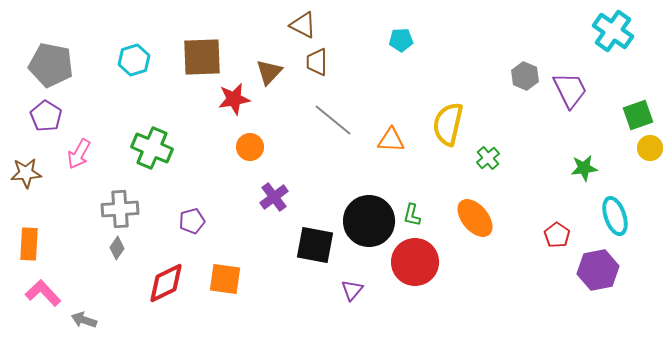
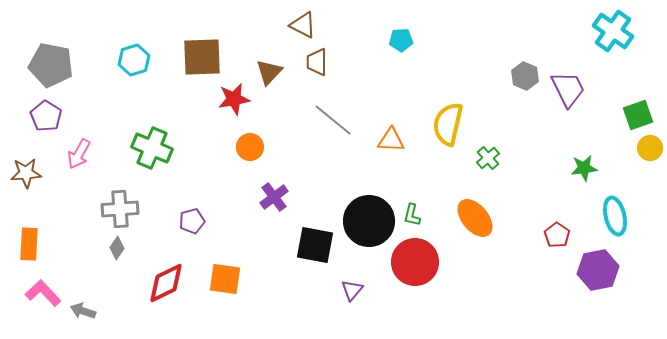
purple trapezoid at (570, 90): moved 2 px left, 1 px up
cyan ellipse at (615, 216): rotated 6 degrees clockwise
gray arrow at (84, 320): moved 1 px left, 9 px up
